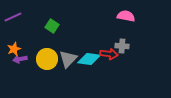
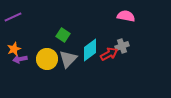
green square: moved 11 px right, 9 px down
gray cross: rotated 24 degrees counterclockwise
red arrow: rotated 36 degrees counterclockwise
cyan diamond: moved 1 px right, 9 px up; rotated 45 degrees counterclockwise
